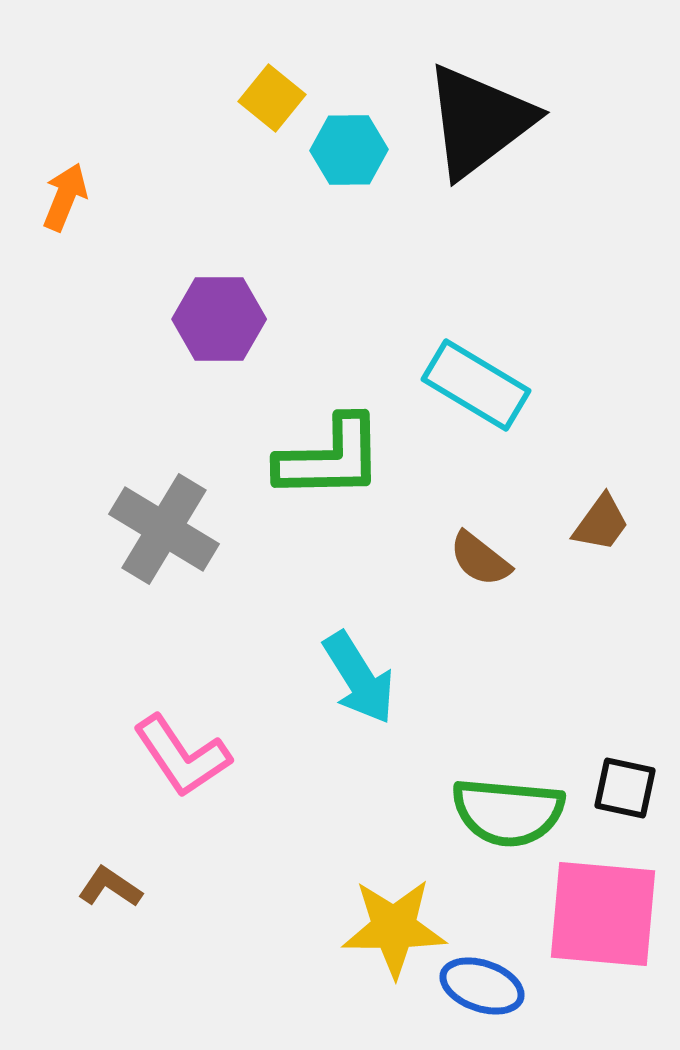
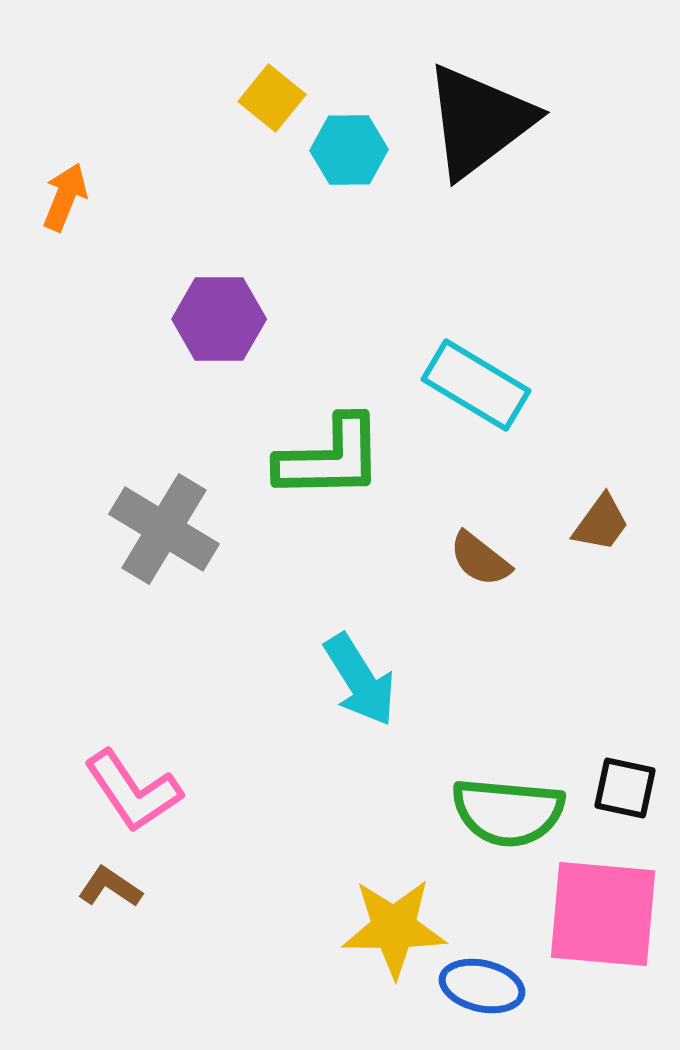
cyan arrow: moved 1 px right, 2 px down
pink L-shape: moved 49 px left, 35 px down
blue ellipse: rotated 6 degrees counterclockwise
